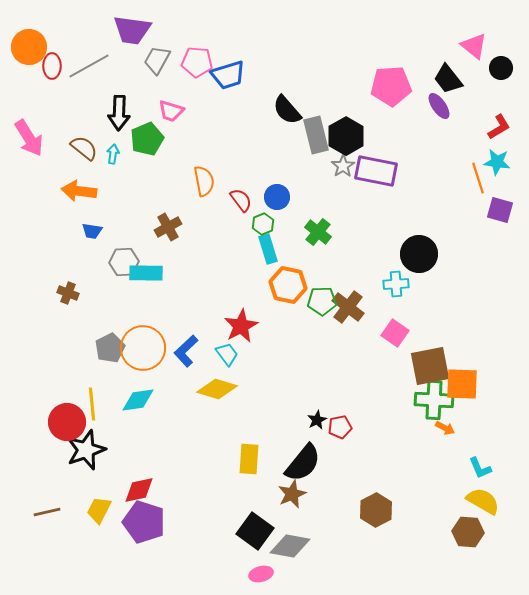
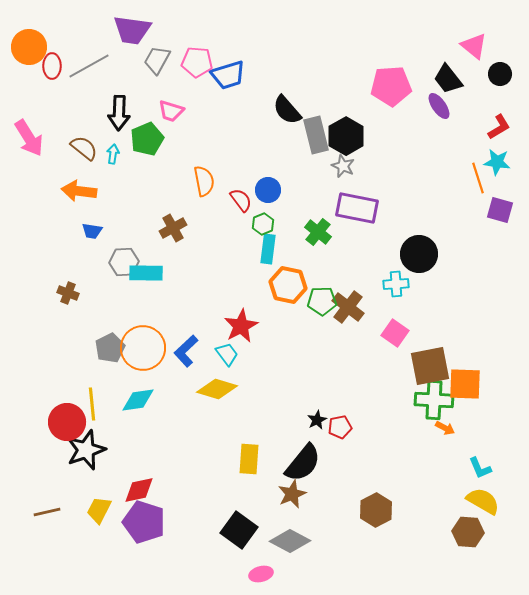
black circle at (501, 68): moved 1 px left, 6 px down
gray star at (343, 166): rotated 15 degrees counterclockwise
purple rectangle at (376, 171): moved 19 px left, 37 px down
blue circle at (277, 197): moved 9 px left, 7 px up
brown cross at (168, 227): moved 5 px right, 1 px down
cyan rectangle at (268, 249): rotated 24 degrees clockwise
orange square at (462, 384): moved 3 px right
black square at (255, 531): moved 16 px left, 1 px up
gray diamond at (290, 546): moved 5 px up; rotated 18 degrees clockwise
